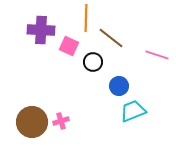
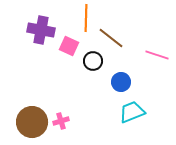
purple cross: rotated 8 degrees clockwise
black circle: moved 1 px up
blue circle: moved 2 px right, 4 px up
cyan trapezoid: moved 1 px left, 1 px down
